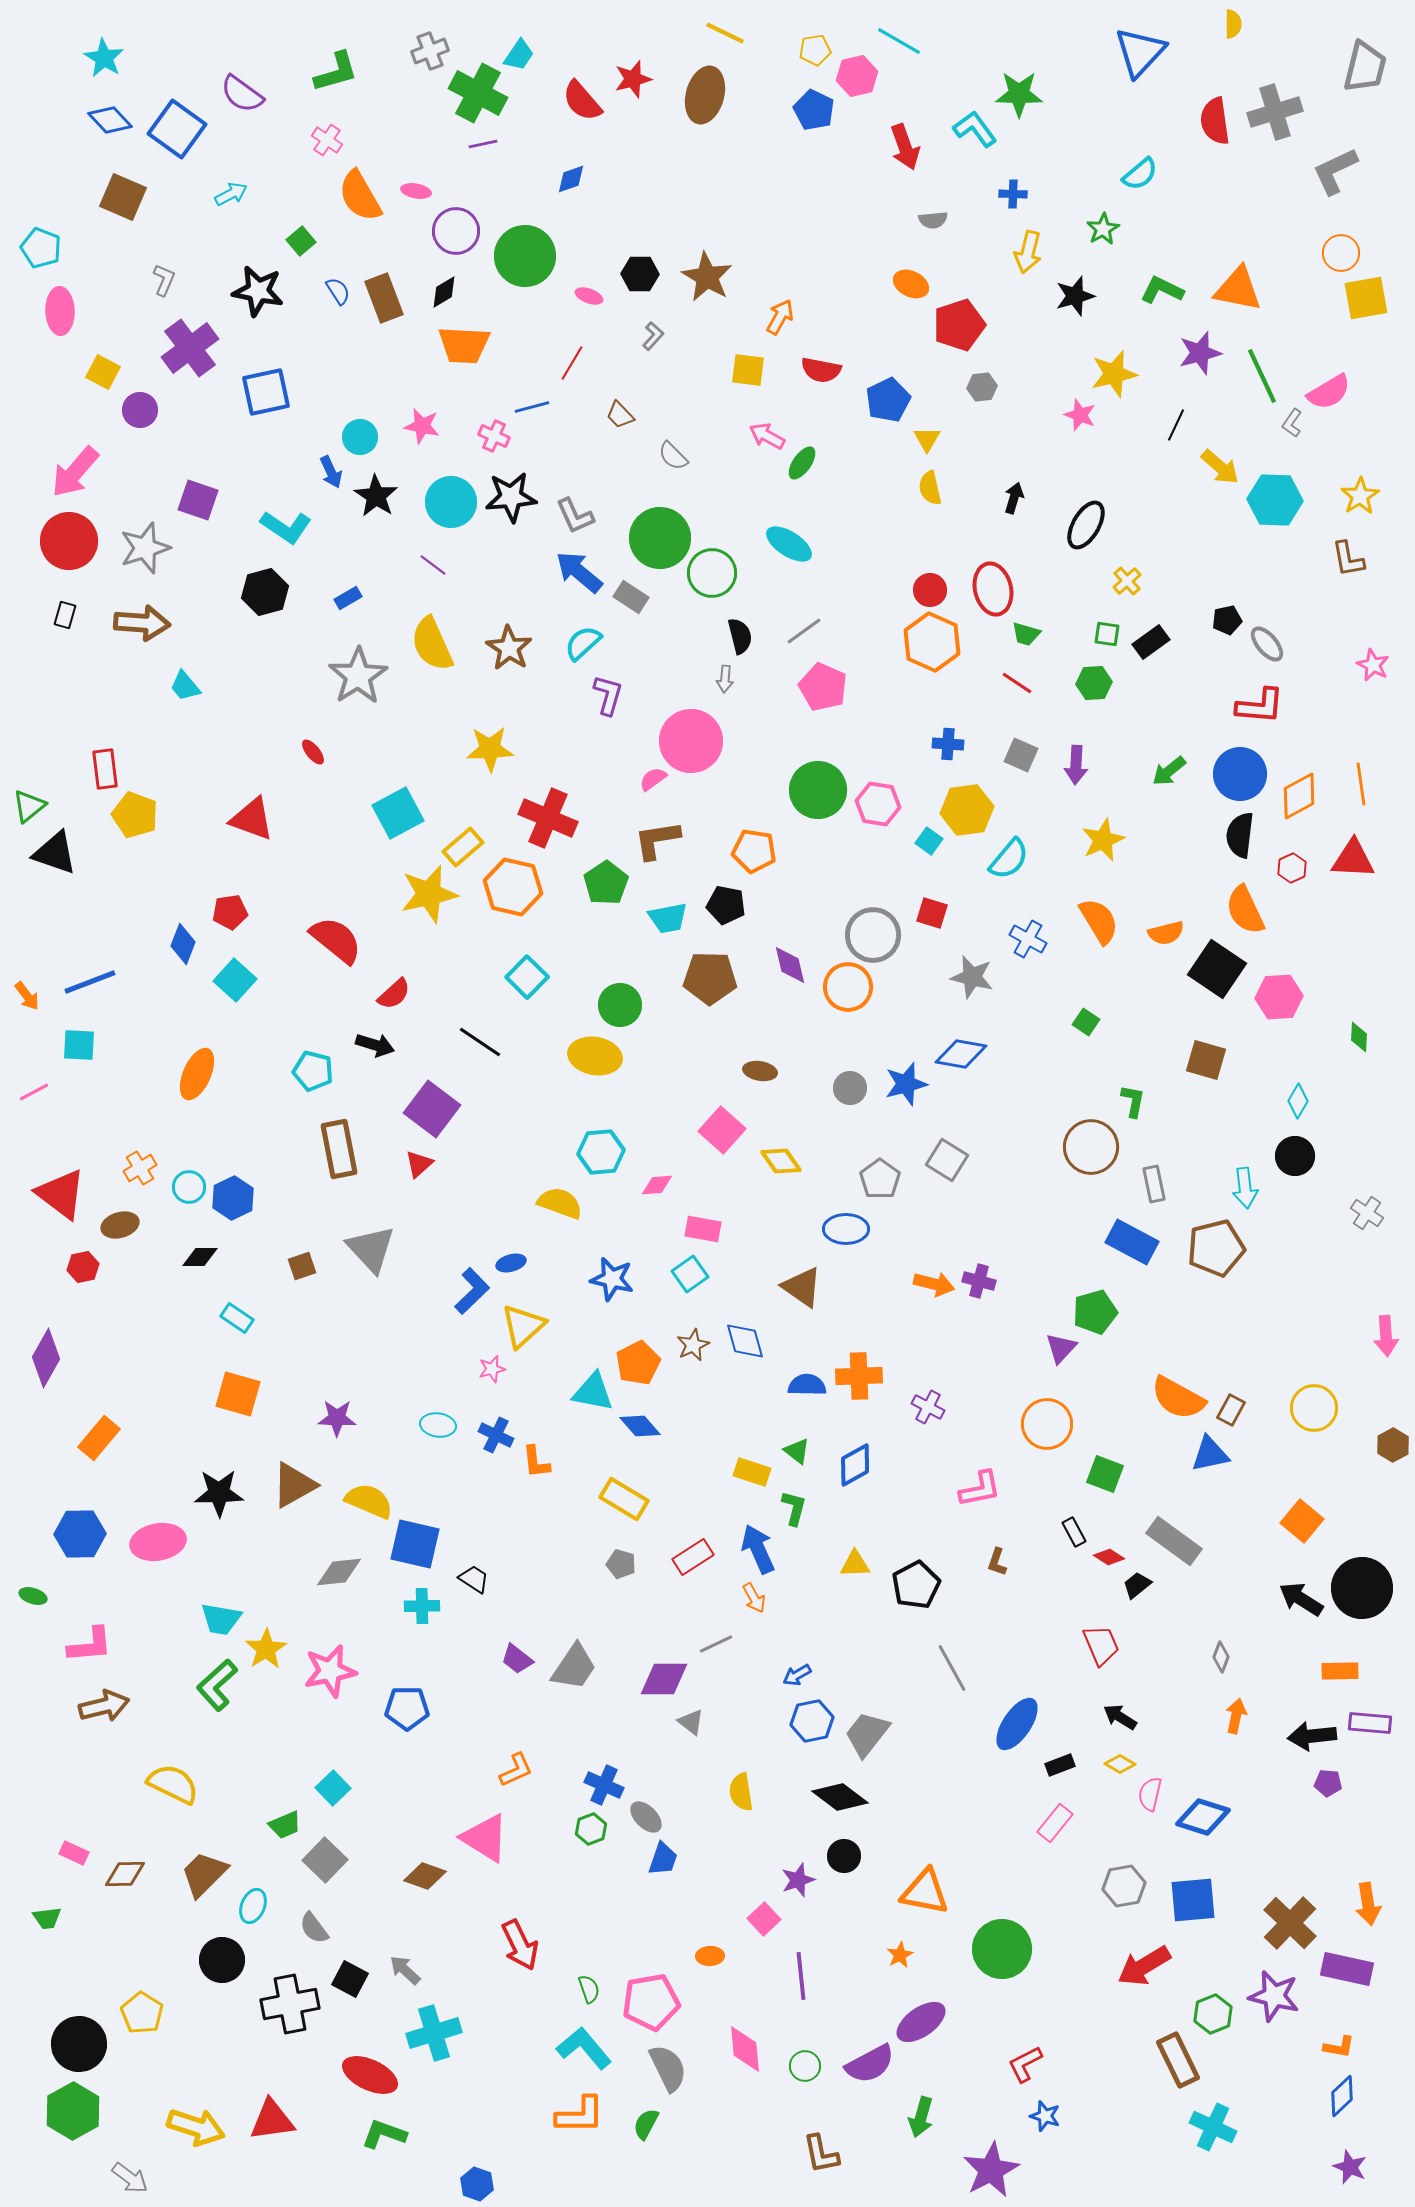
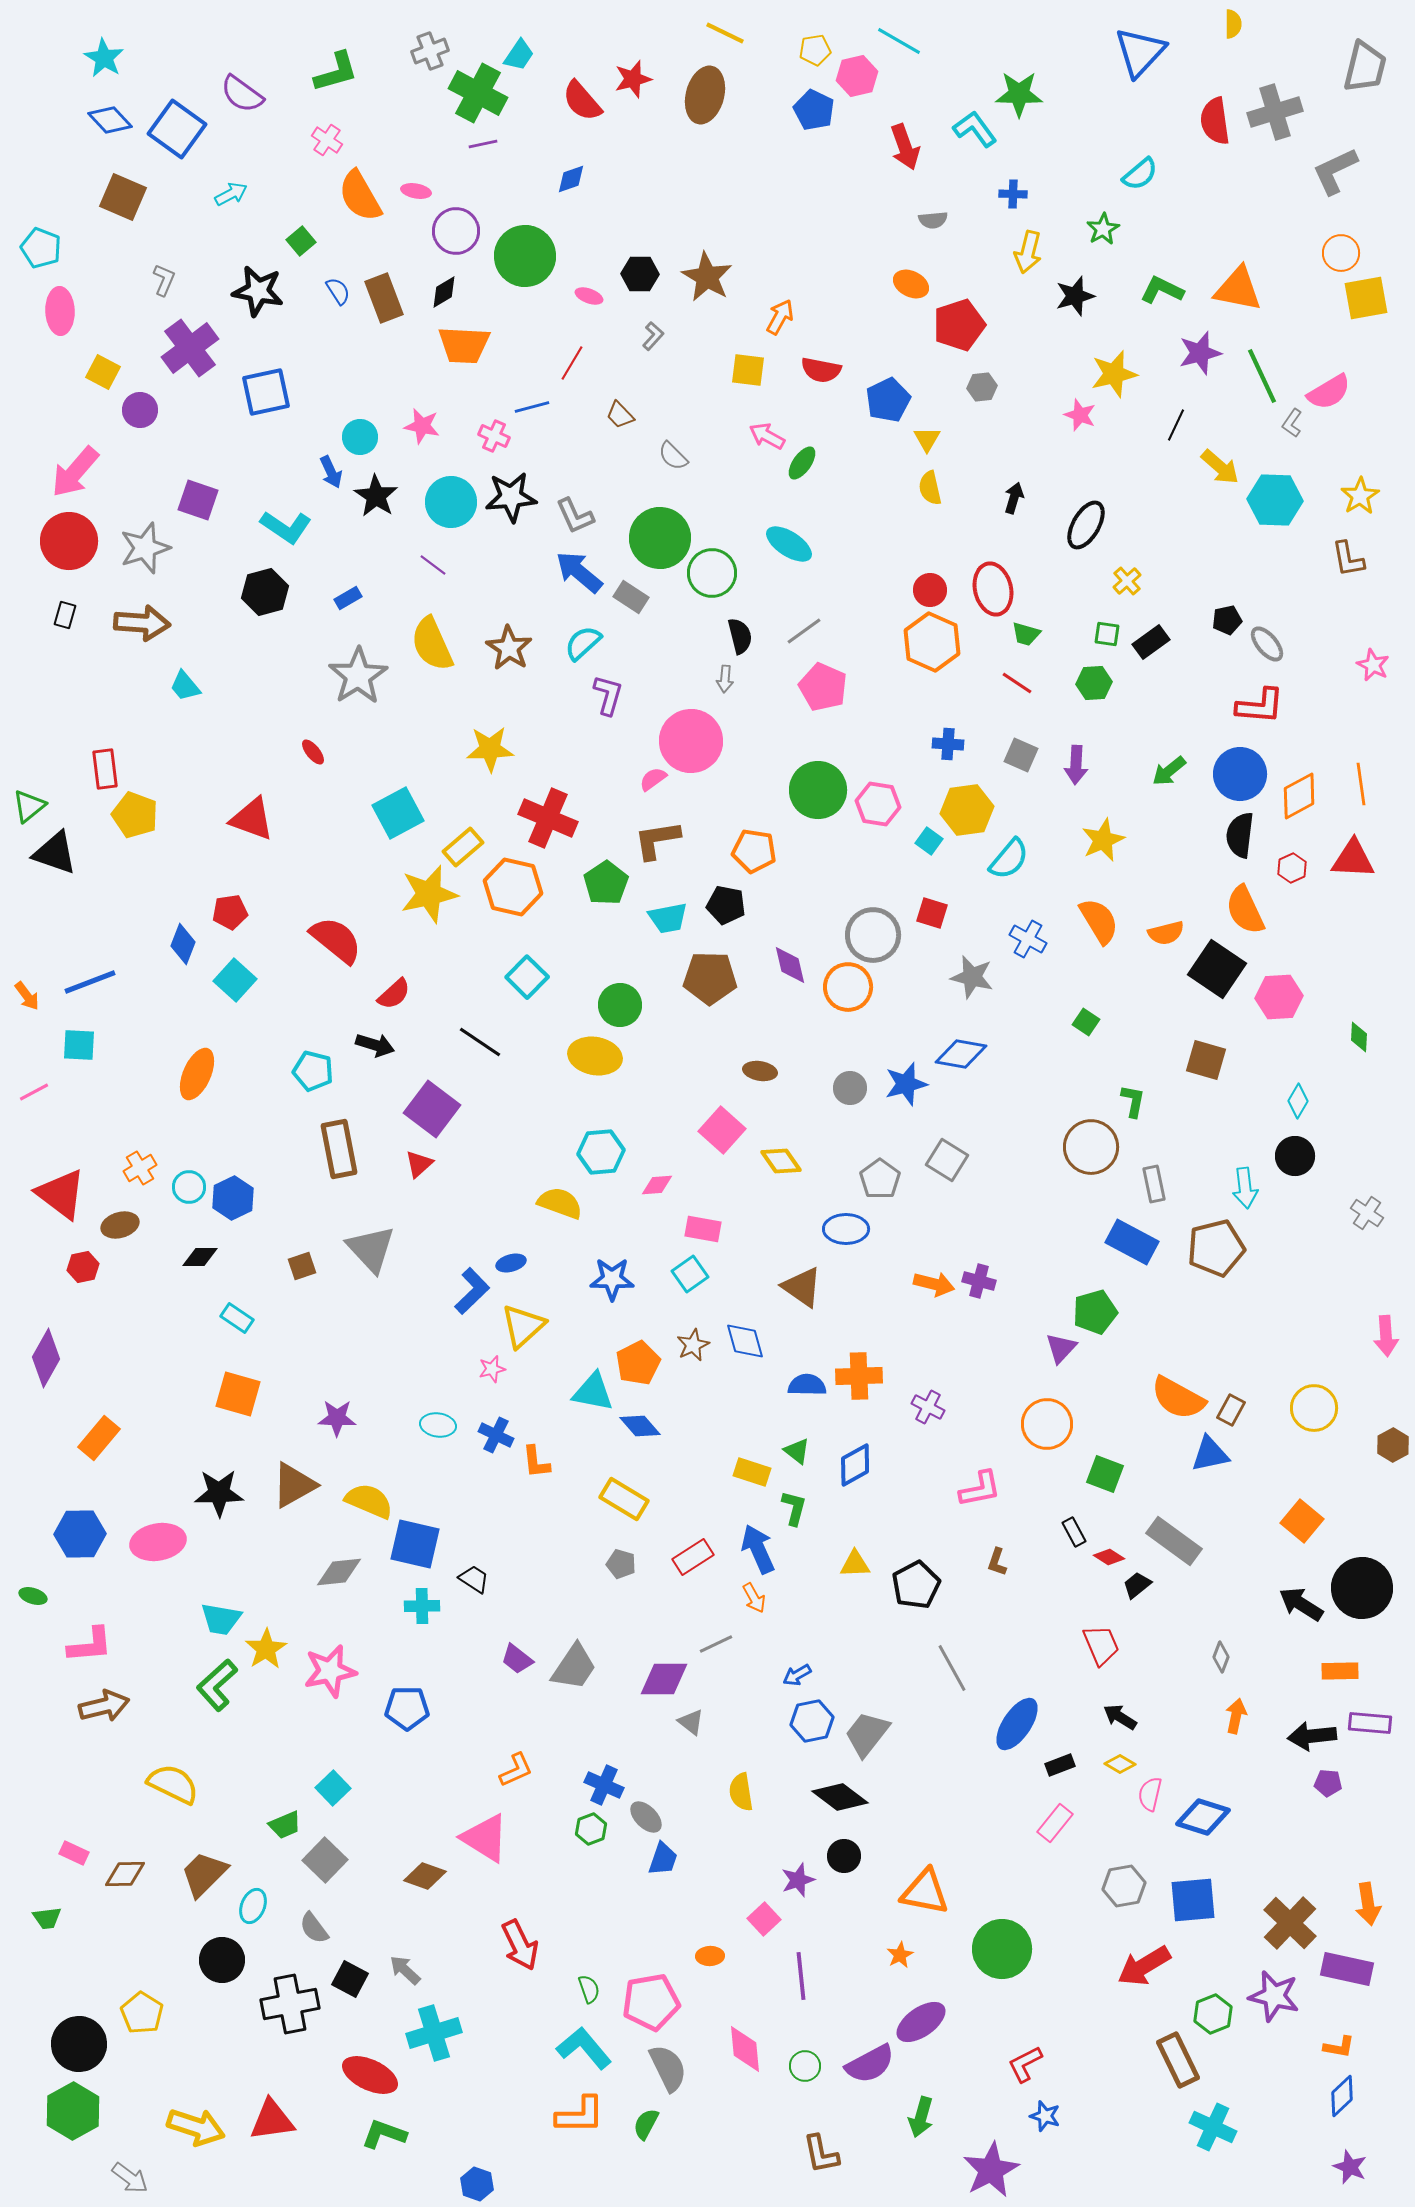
blue star at (612, 1279): rotated 12 degrees counterclockwise
black arrow at (1301, 1599): moved 5 px down
